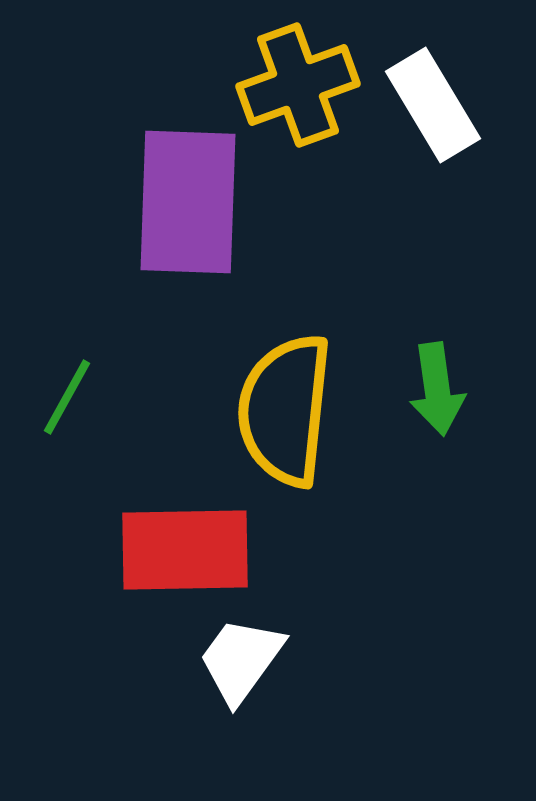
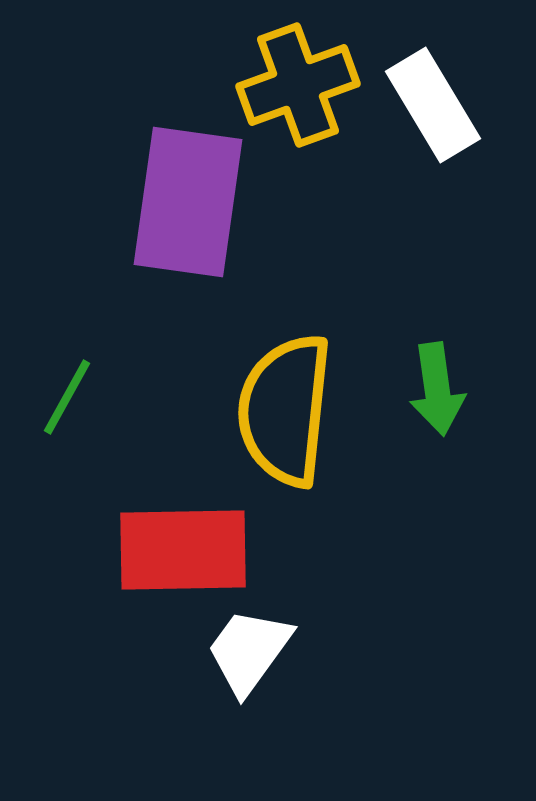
purple rectangle: rotated 6 degrees clockwise
red rectangle: moved 2 px left
white trapezoid: moved 8 px right, 9 px up
